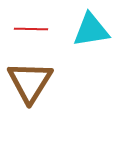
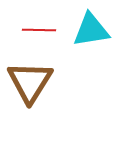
red line: moved 8 px right, 1 px down
